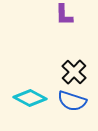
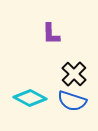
purple L-shape: moved 13 px left, 19 px down
black cross: moved 2 px down
